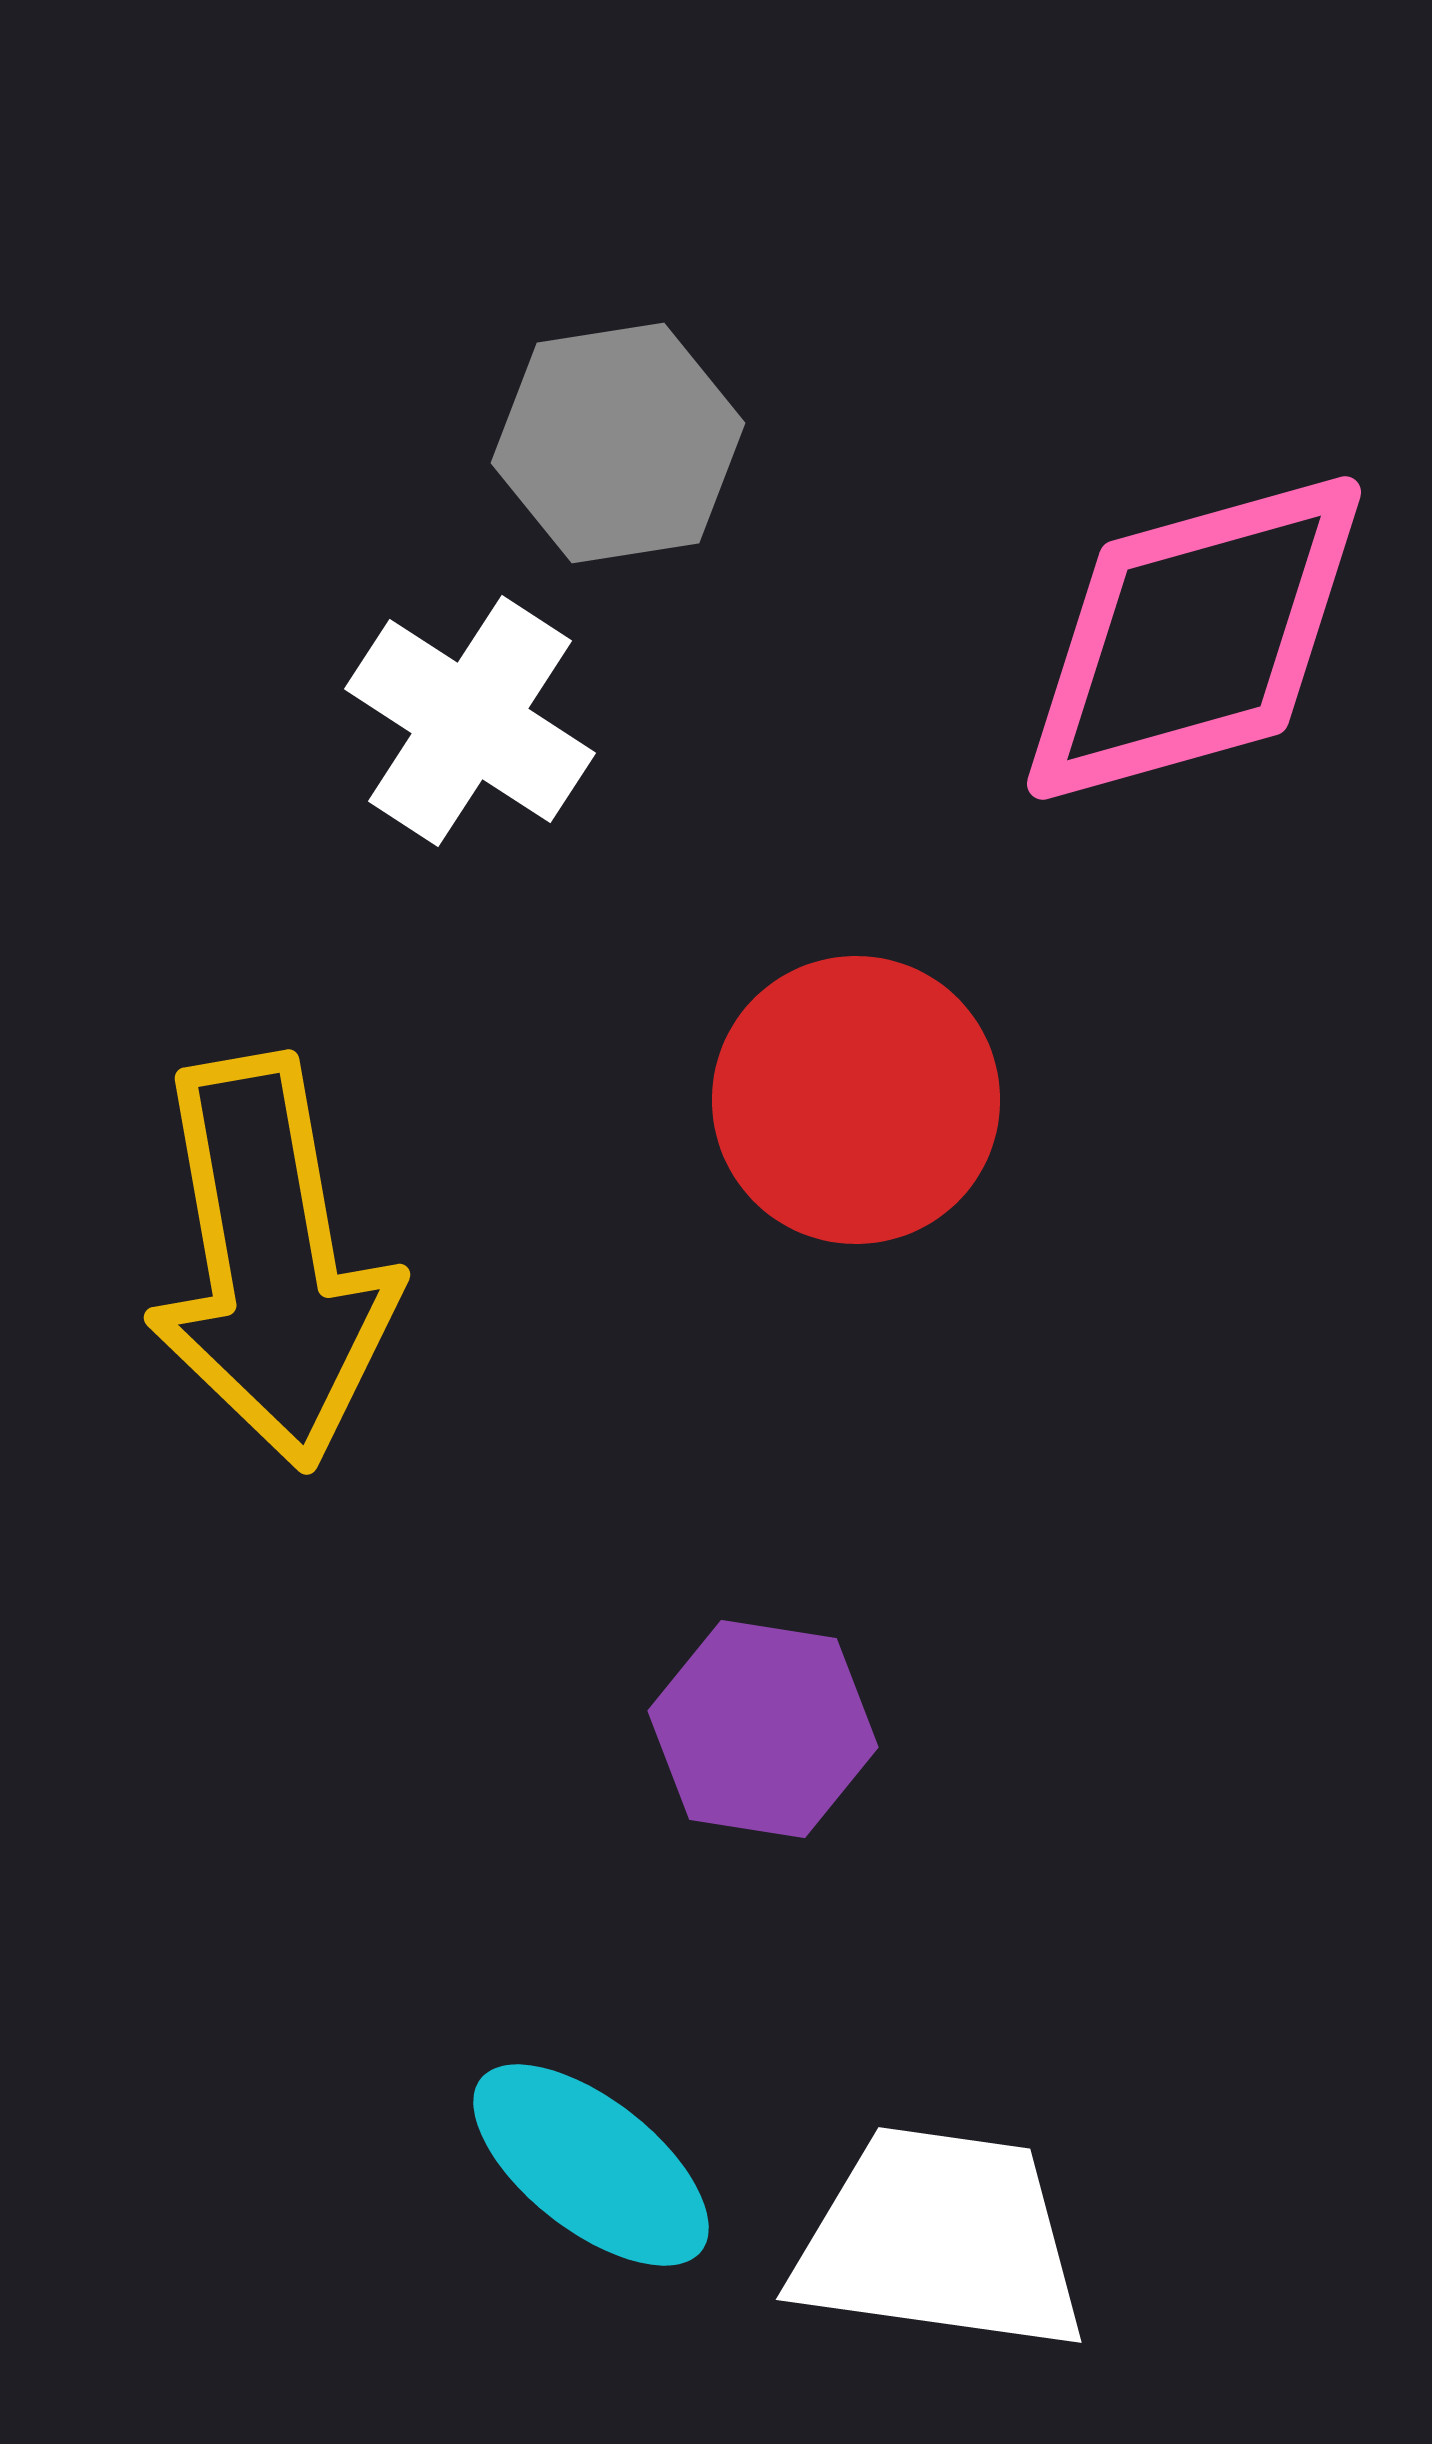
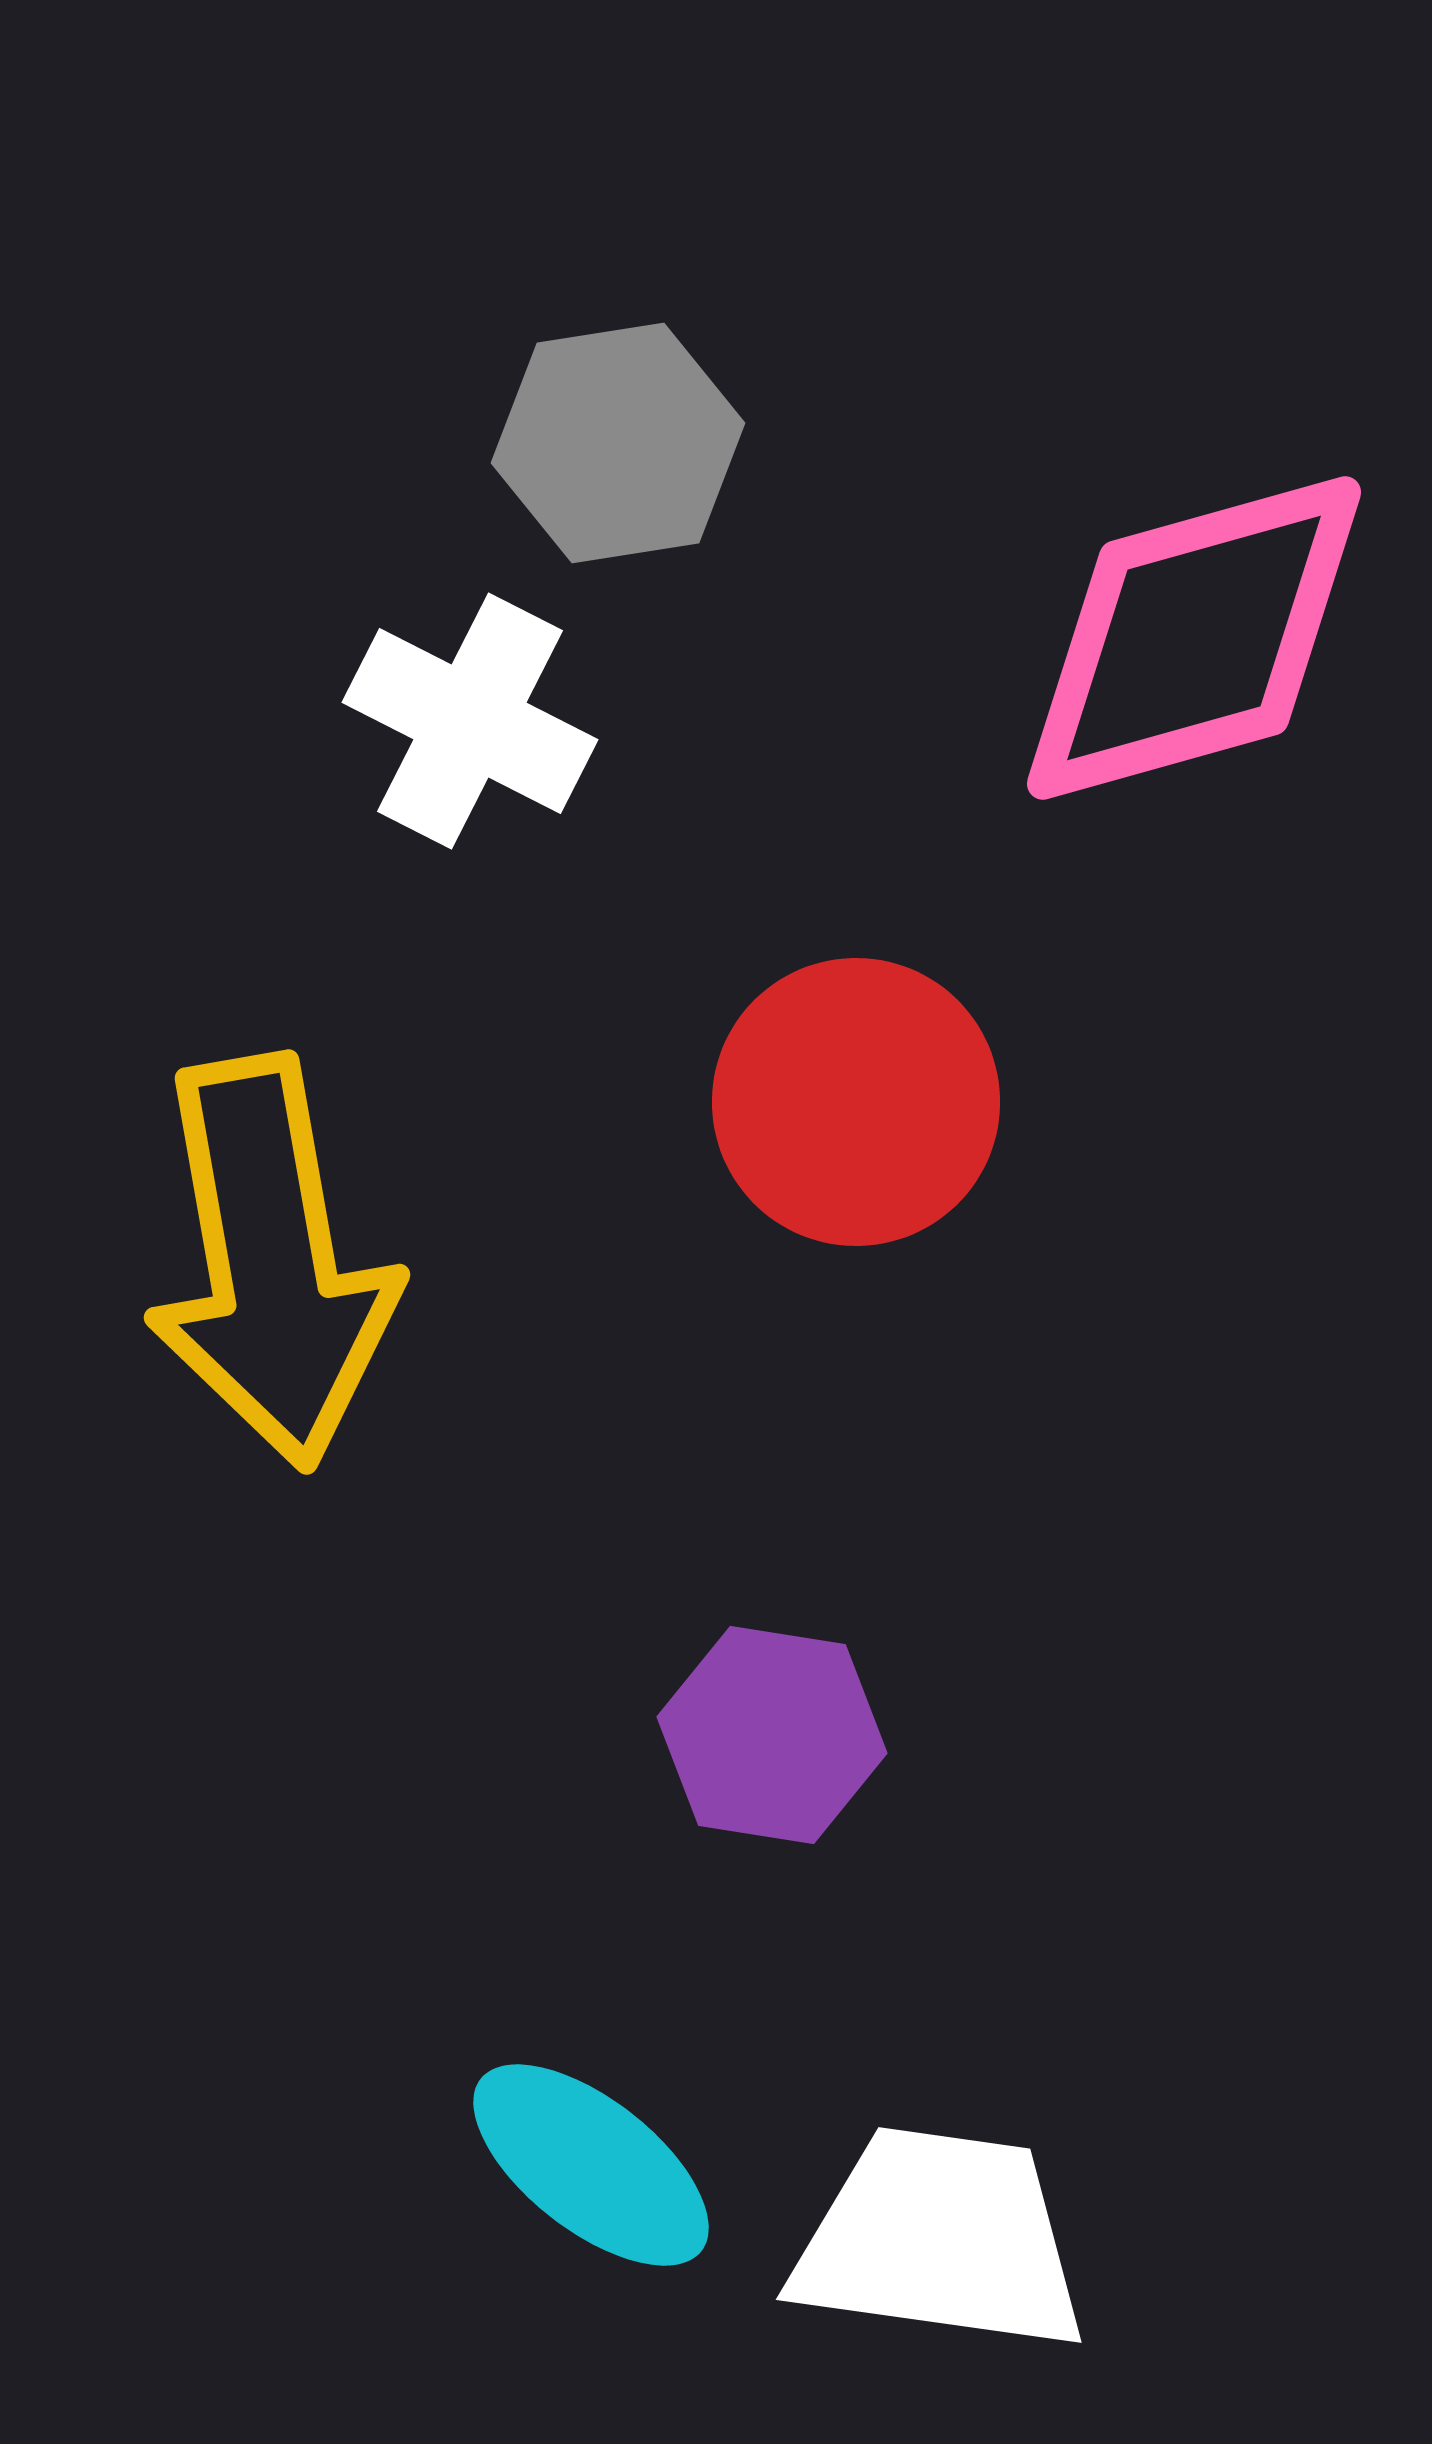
white cross: rotated 6 degrees counterclockwise
red circle: moved 2 px down
purple hexagon: moved 9 px right, 6 px down
